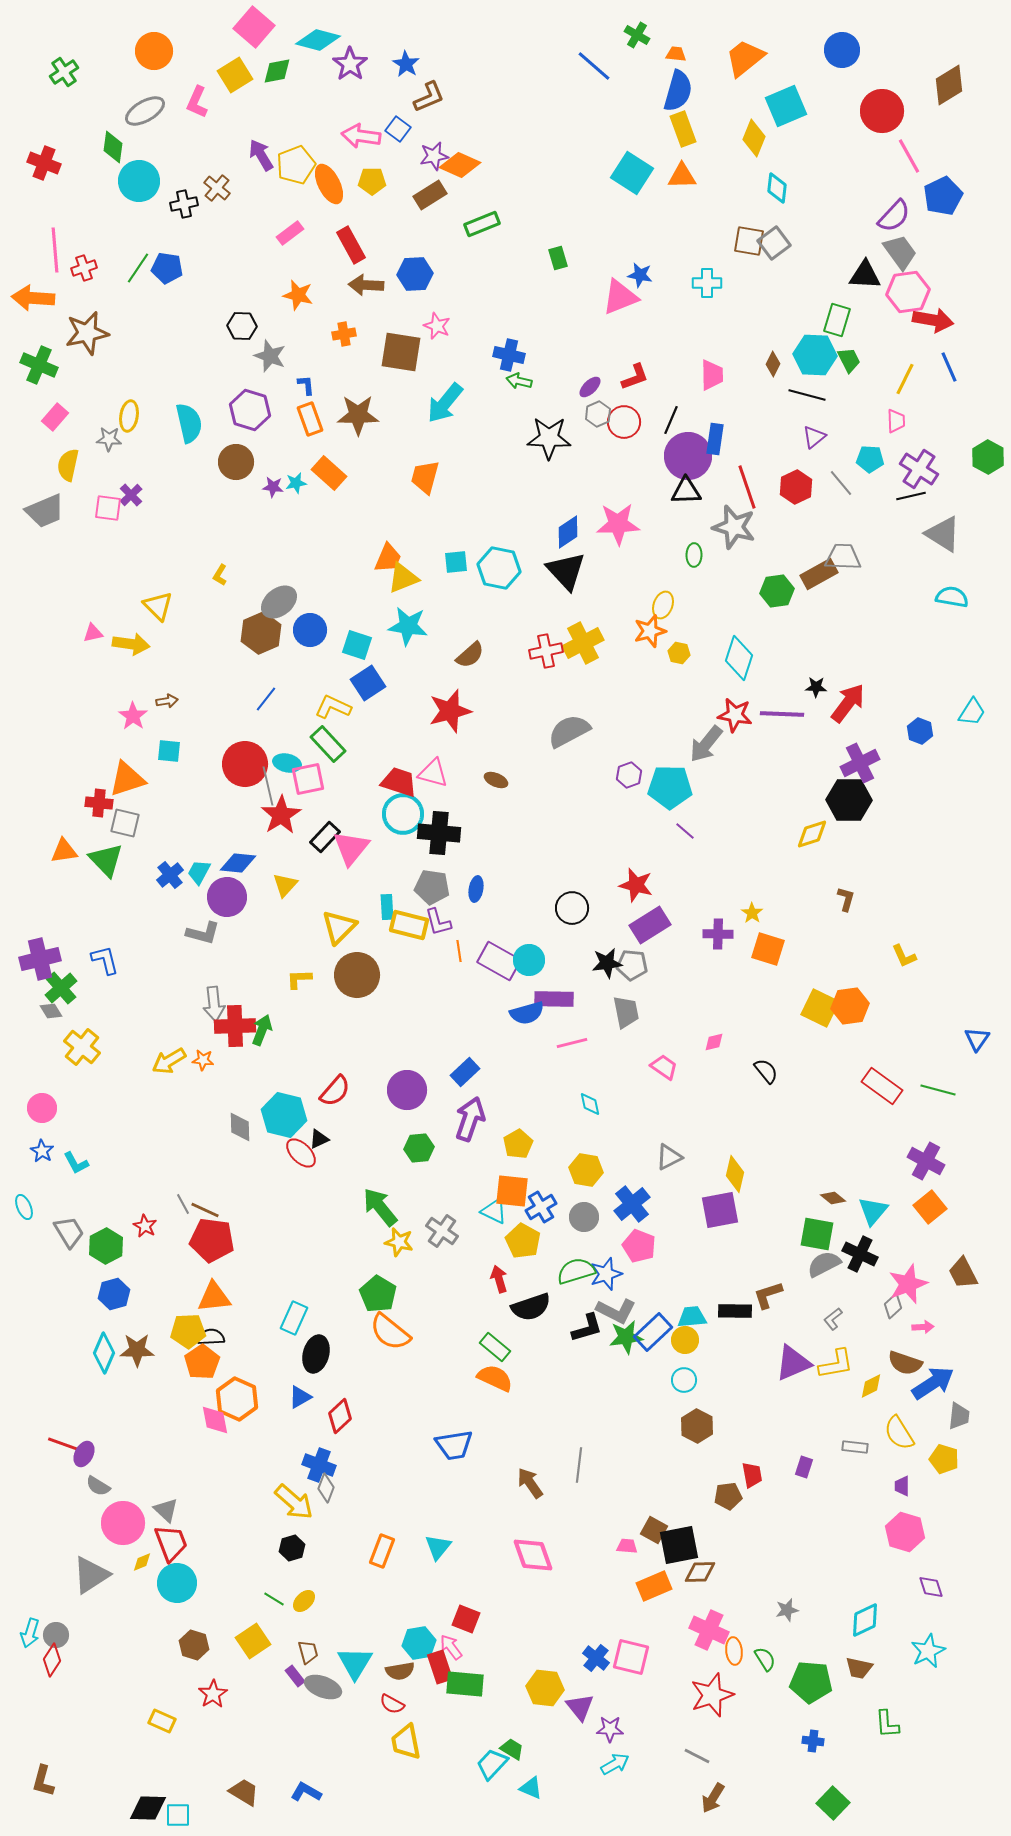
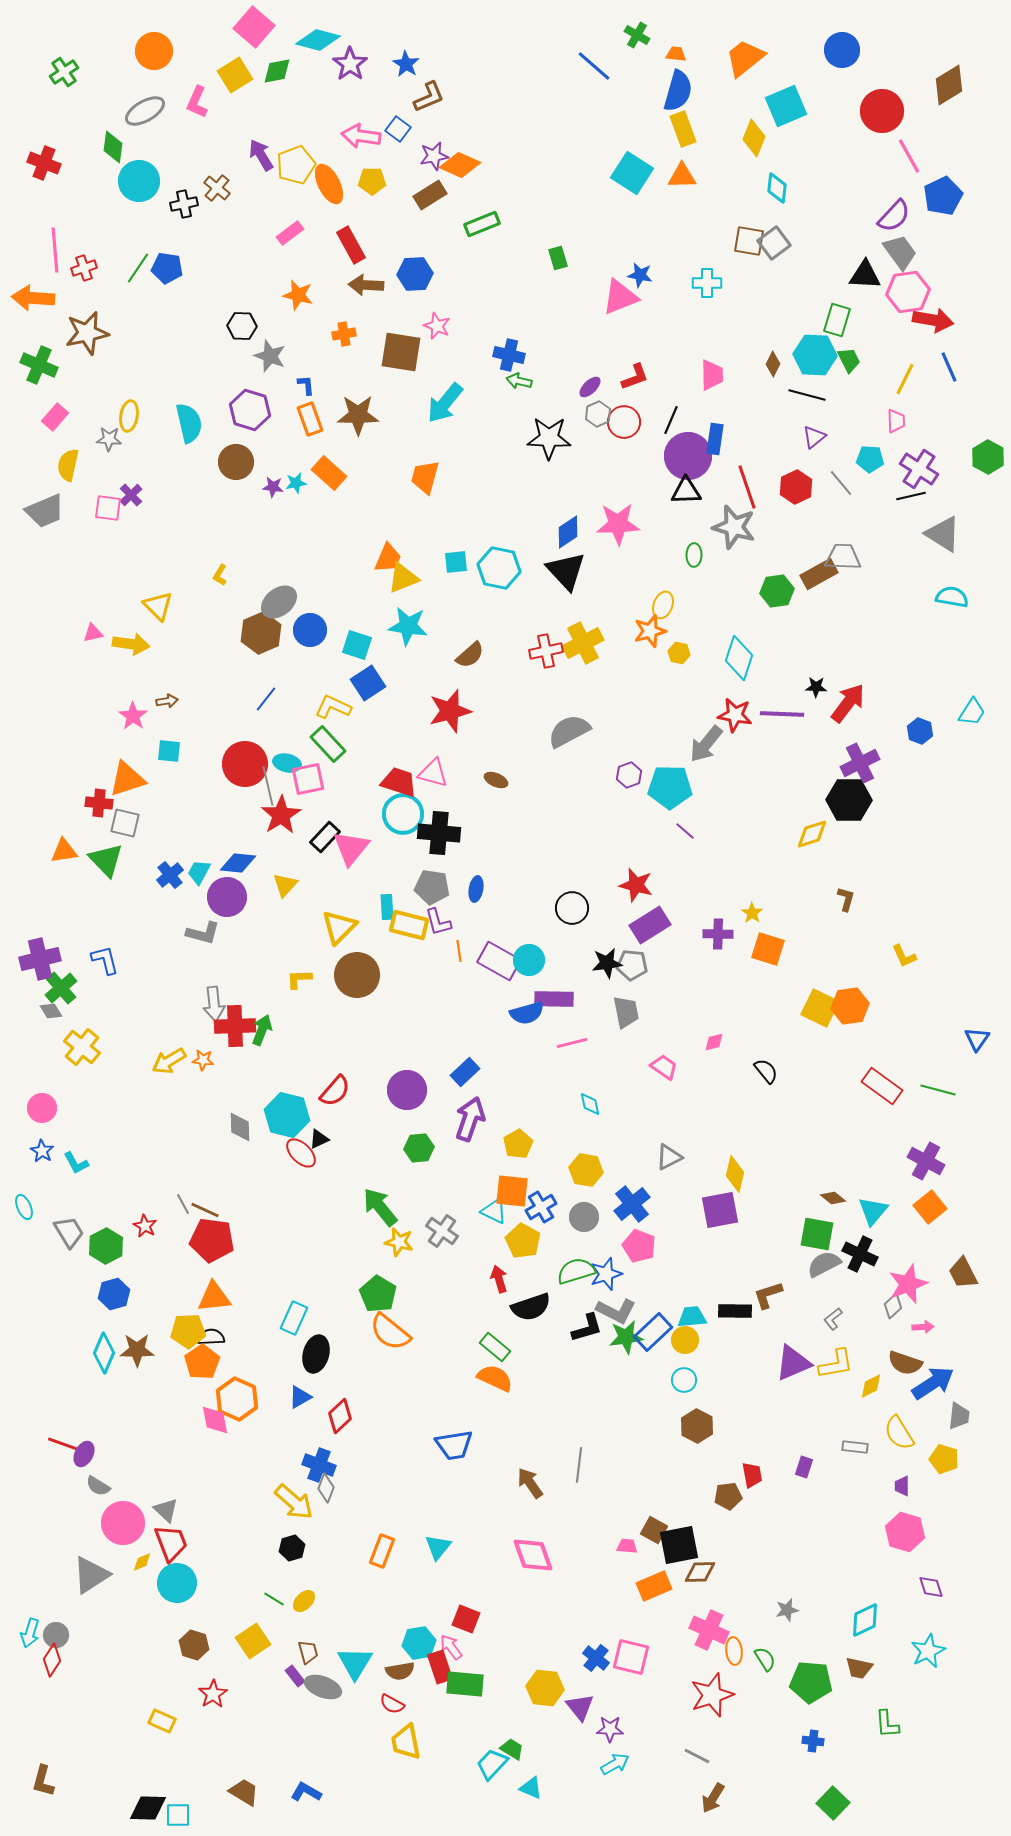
cyan hexagon at (284, 1115): moved 3 px right
